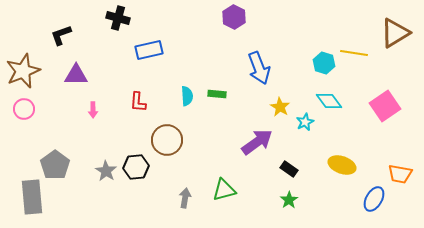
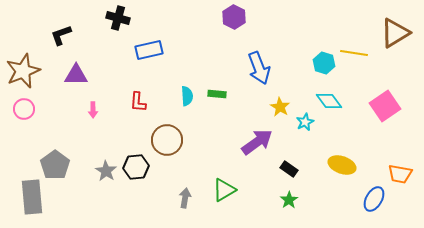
green triangle: rotated 15 degrees counterclockwise
